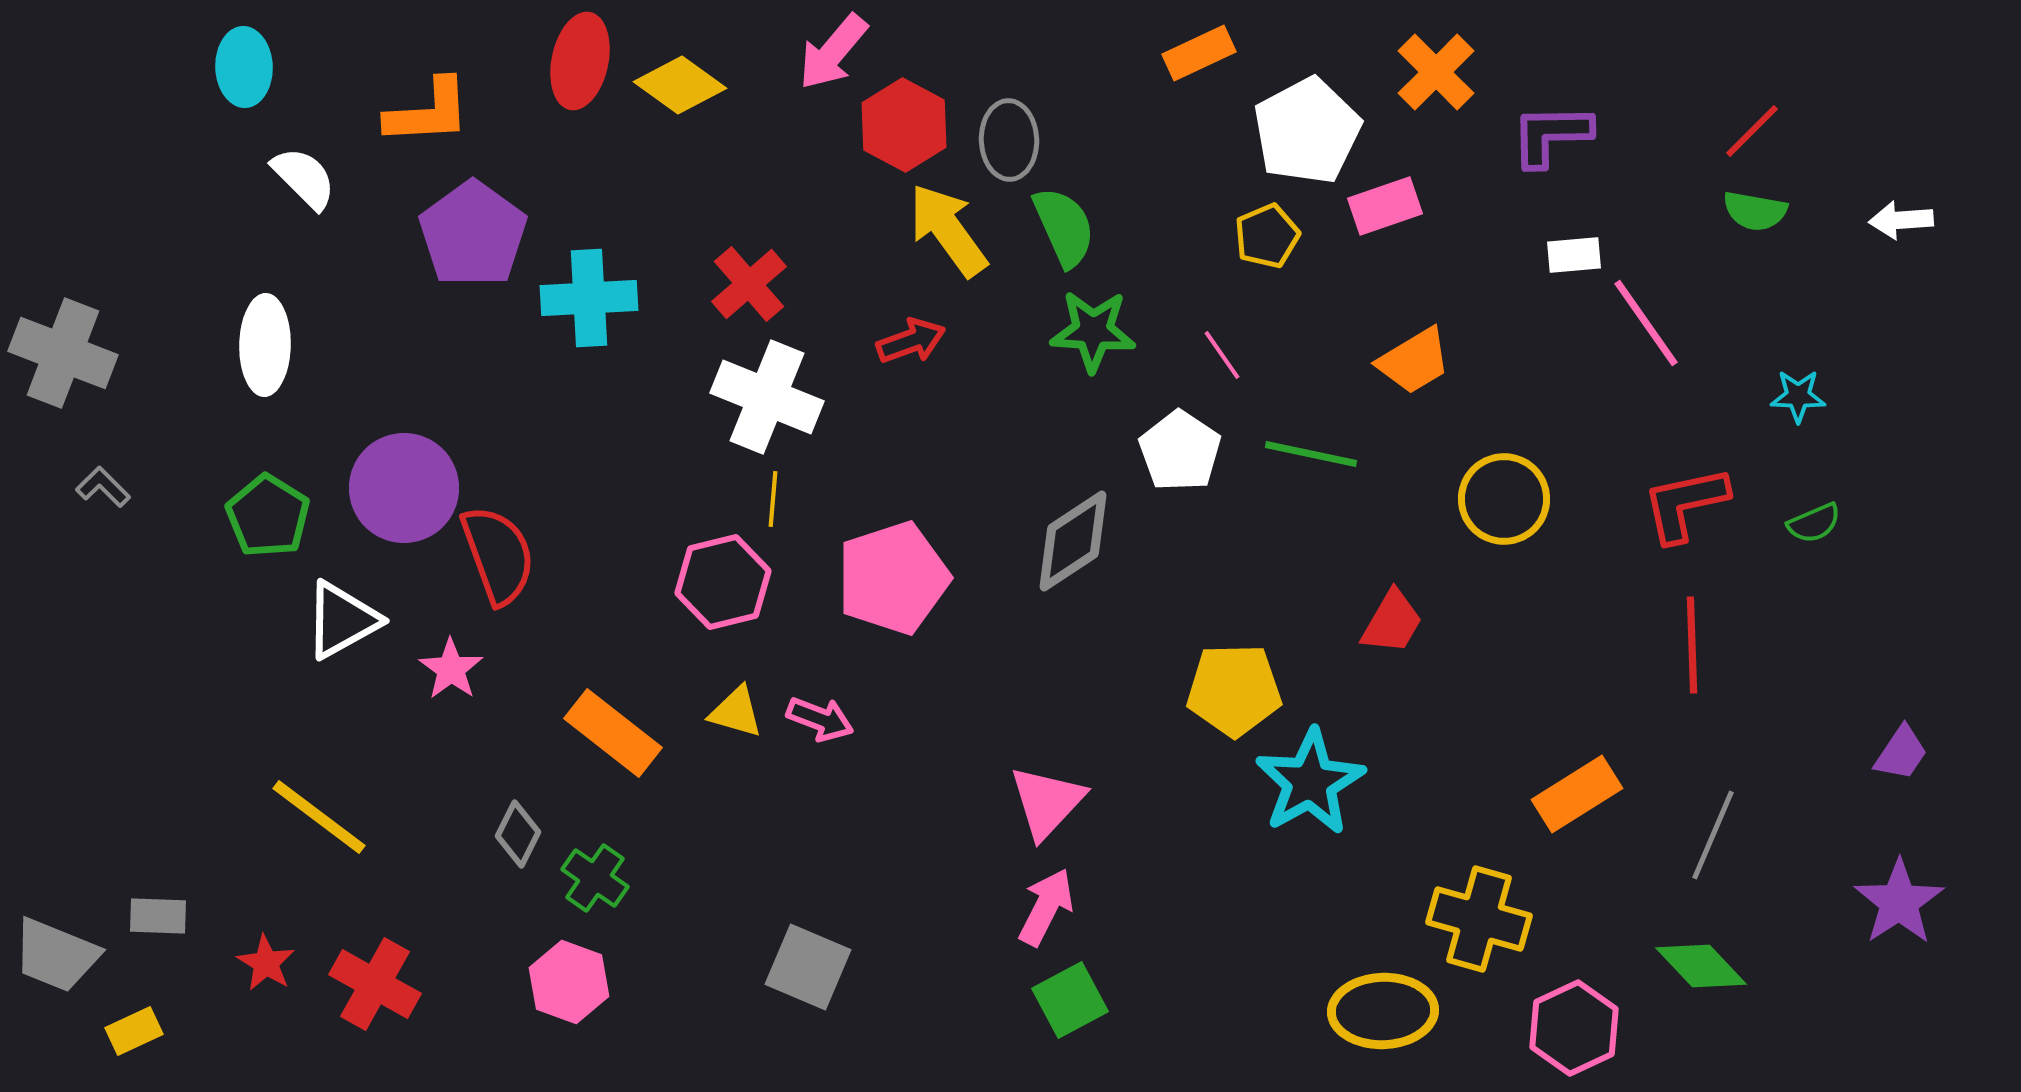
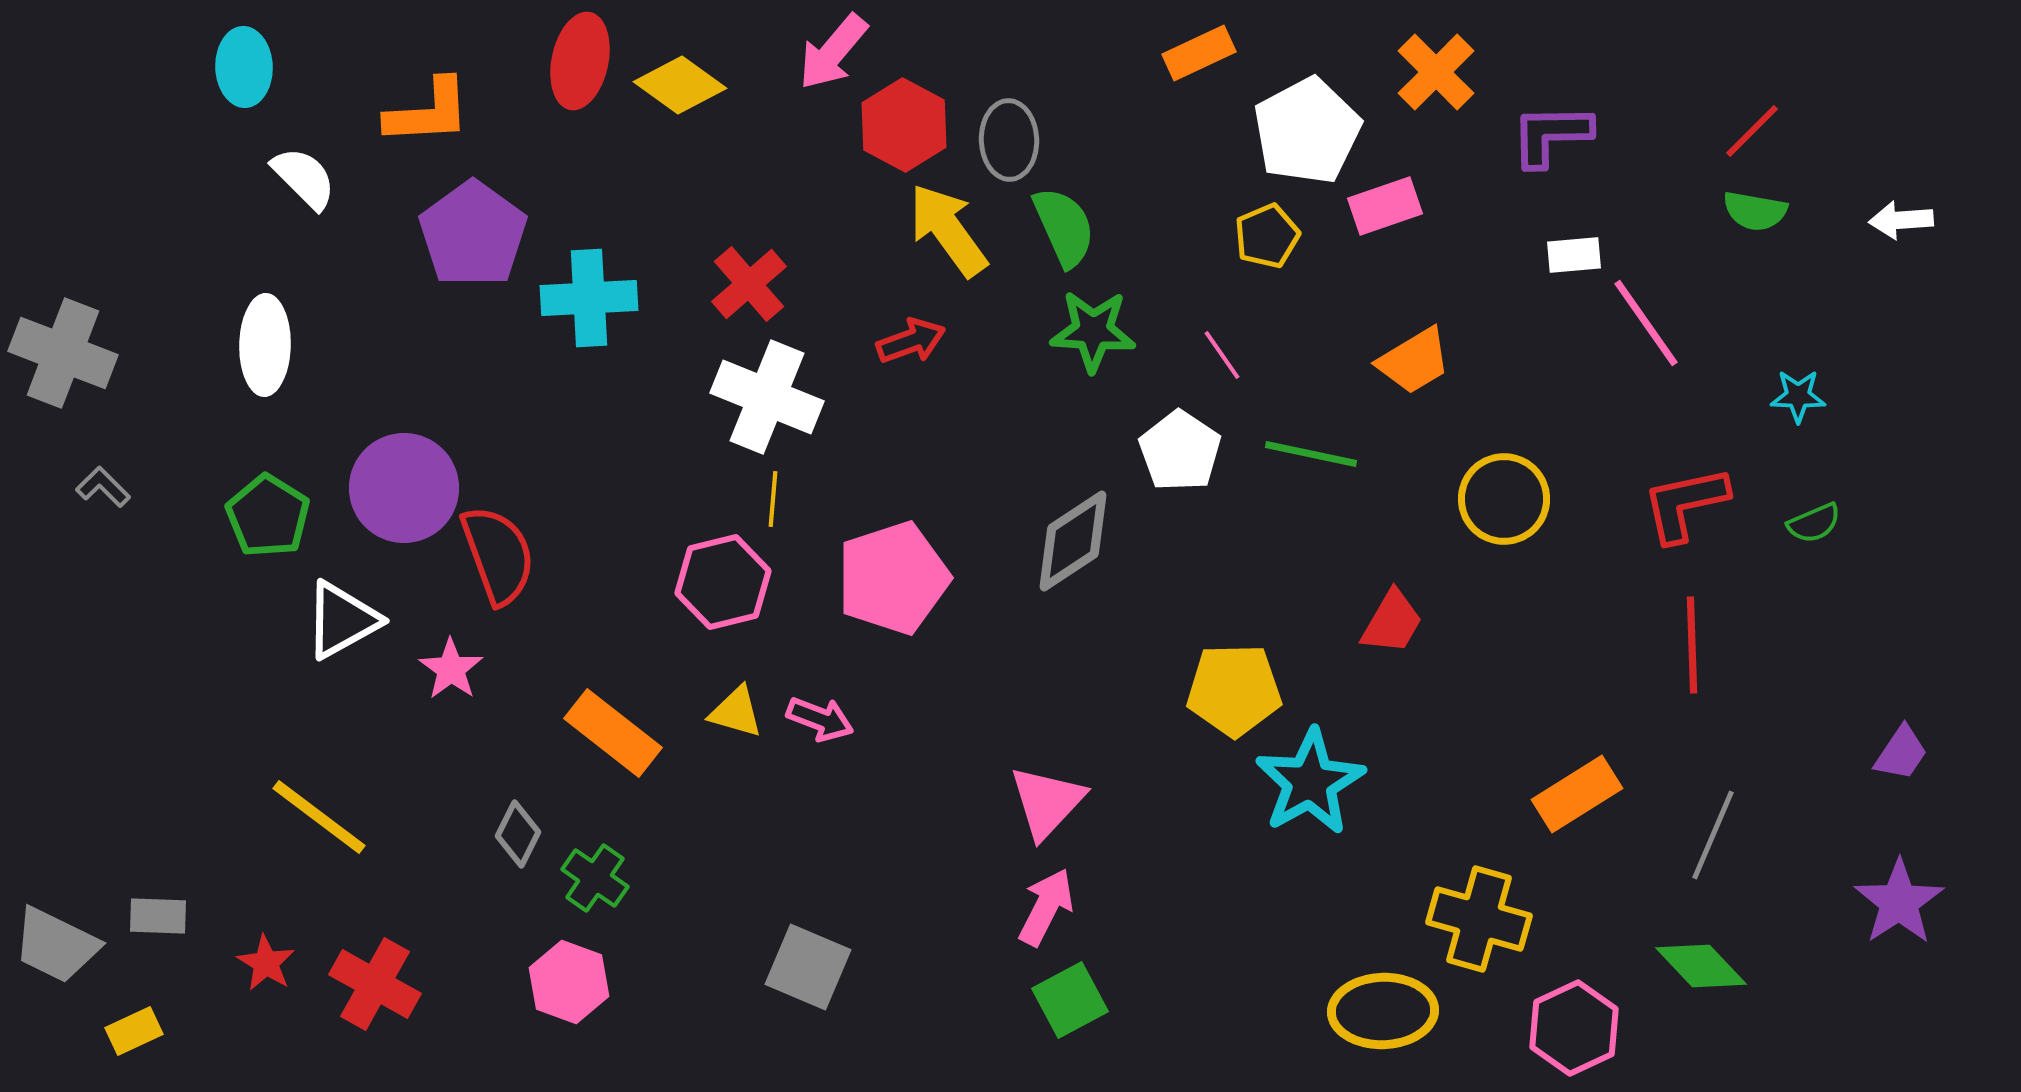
gray trapezoid at (56, 955): moved 10 px up; rotated 4 degrees clockwise
